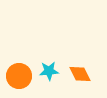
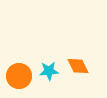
orange diamond: moved 2 px left, 8 px up
